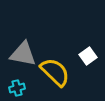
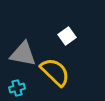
white square: moved 21 px left, 20 px up
